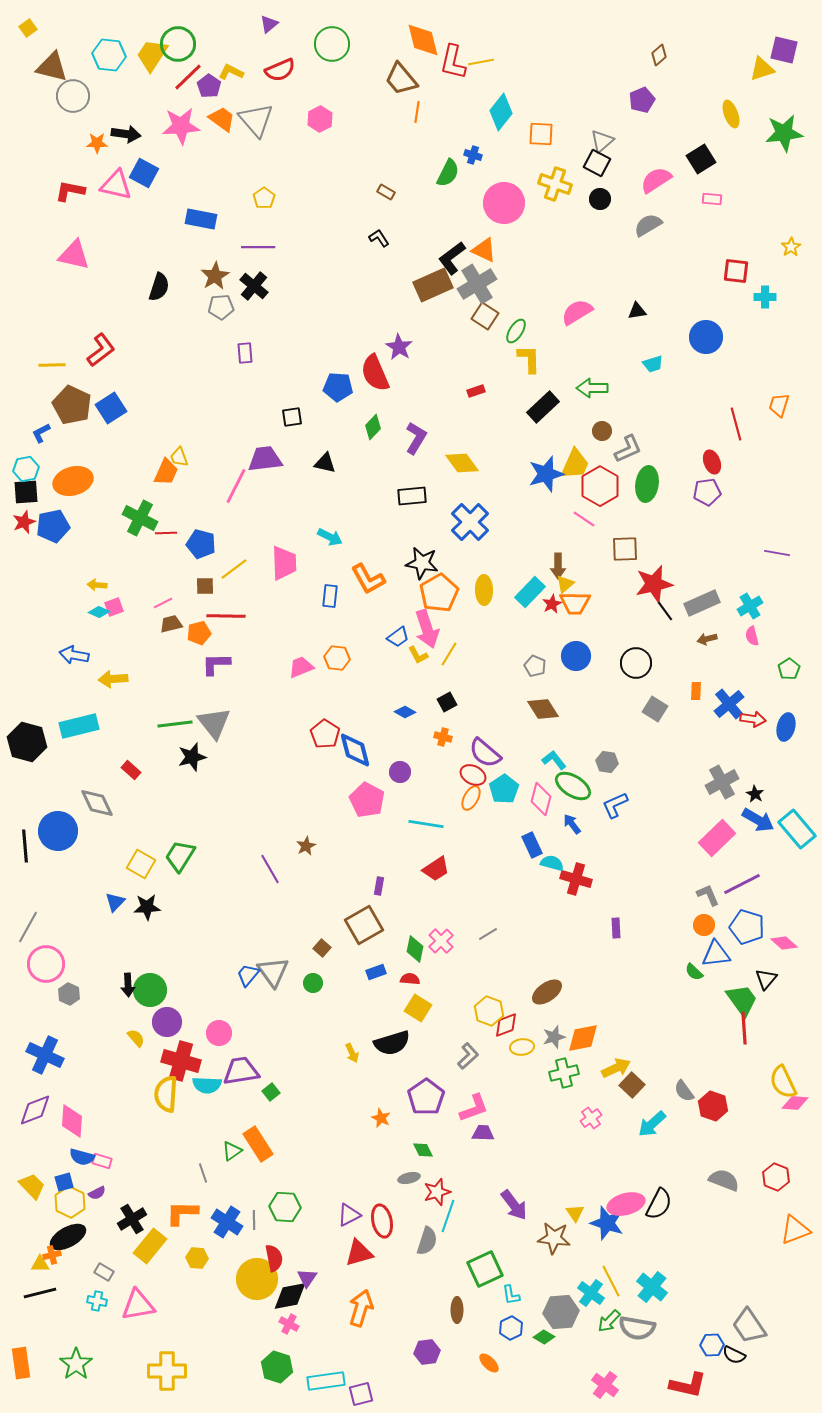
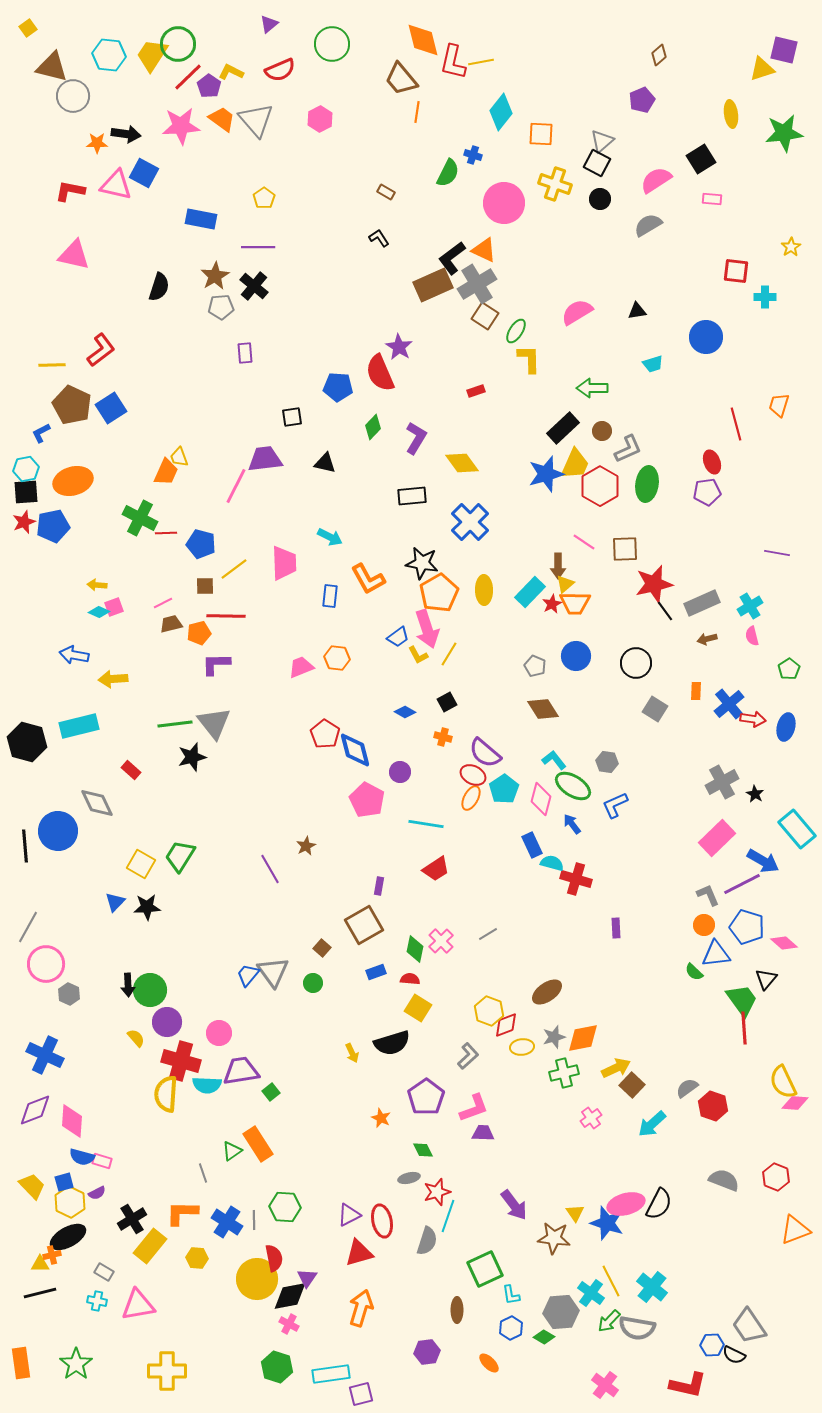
yellow ellipse at (731, 114): rotated 12 degrees clockwise
red semicircle at (375, 373): moved 5 px right
black rectangle at (543, 407): moved 20 px right, 21 px down
pink line at (584, 519): moved 23 px down
blue arrow at (758, 820): moved 5 px right, 41 px down
gray semicircle at (684, 1091): moved 3 px right, 3 px up; rotated 90 degrees clockwise
cyan rectangle at (326, 1381): moved 5 px right, 7 px up
